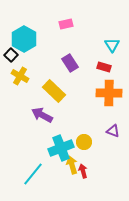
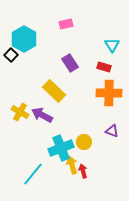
yellow cross: moved 36 px down
purple triangle: moved 1 px left
